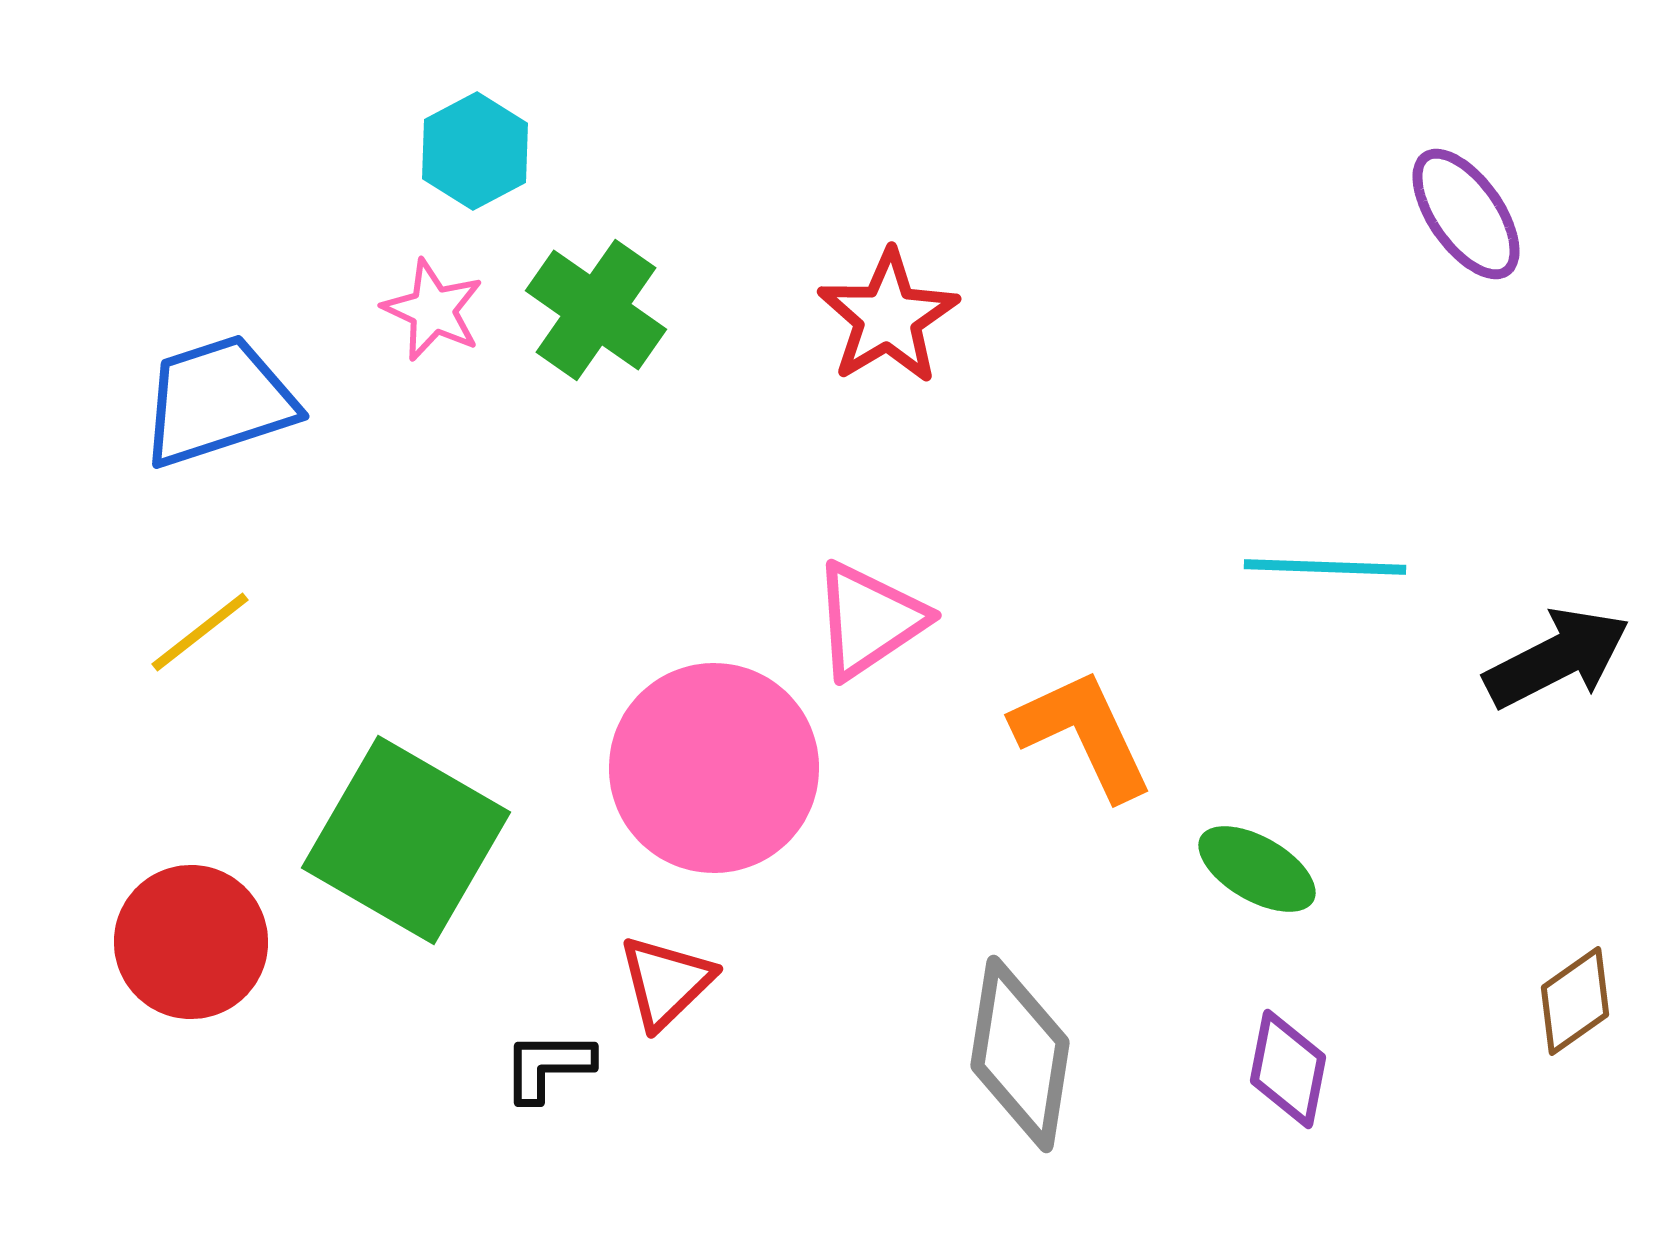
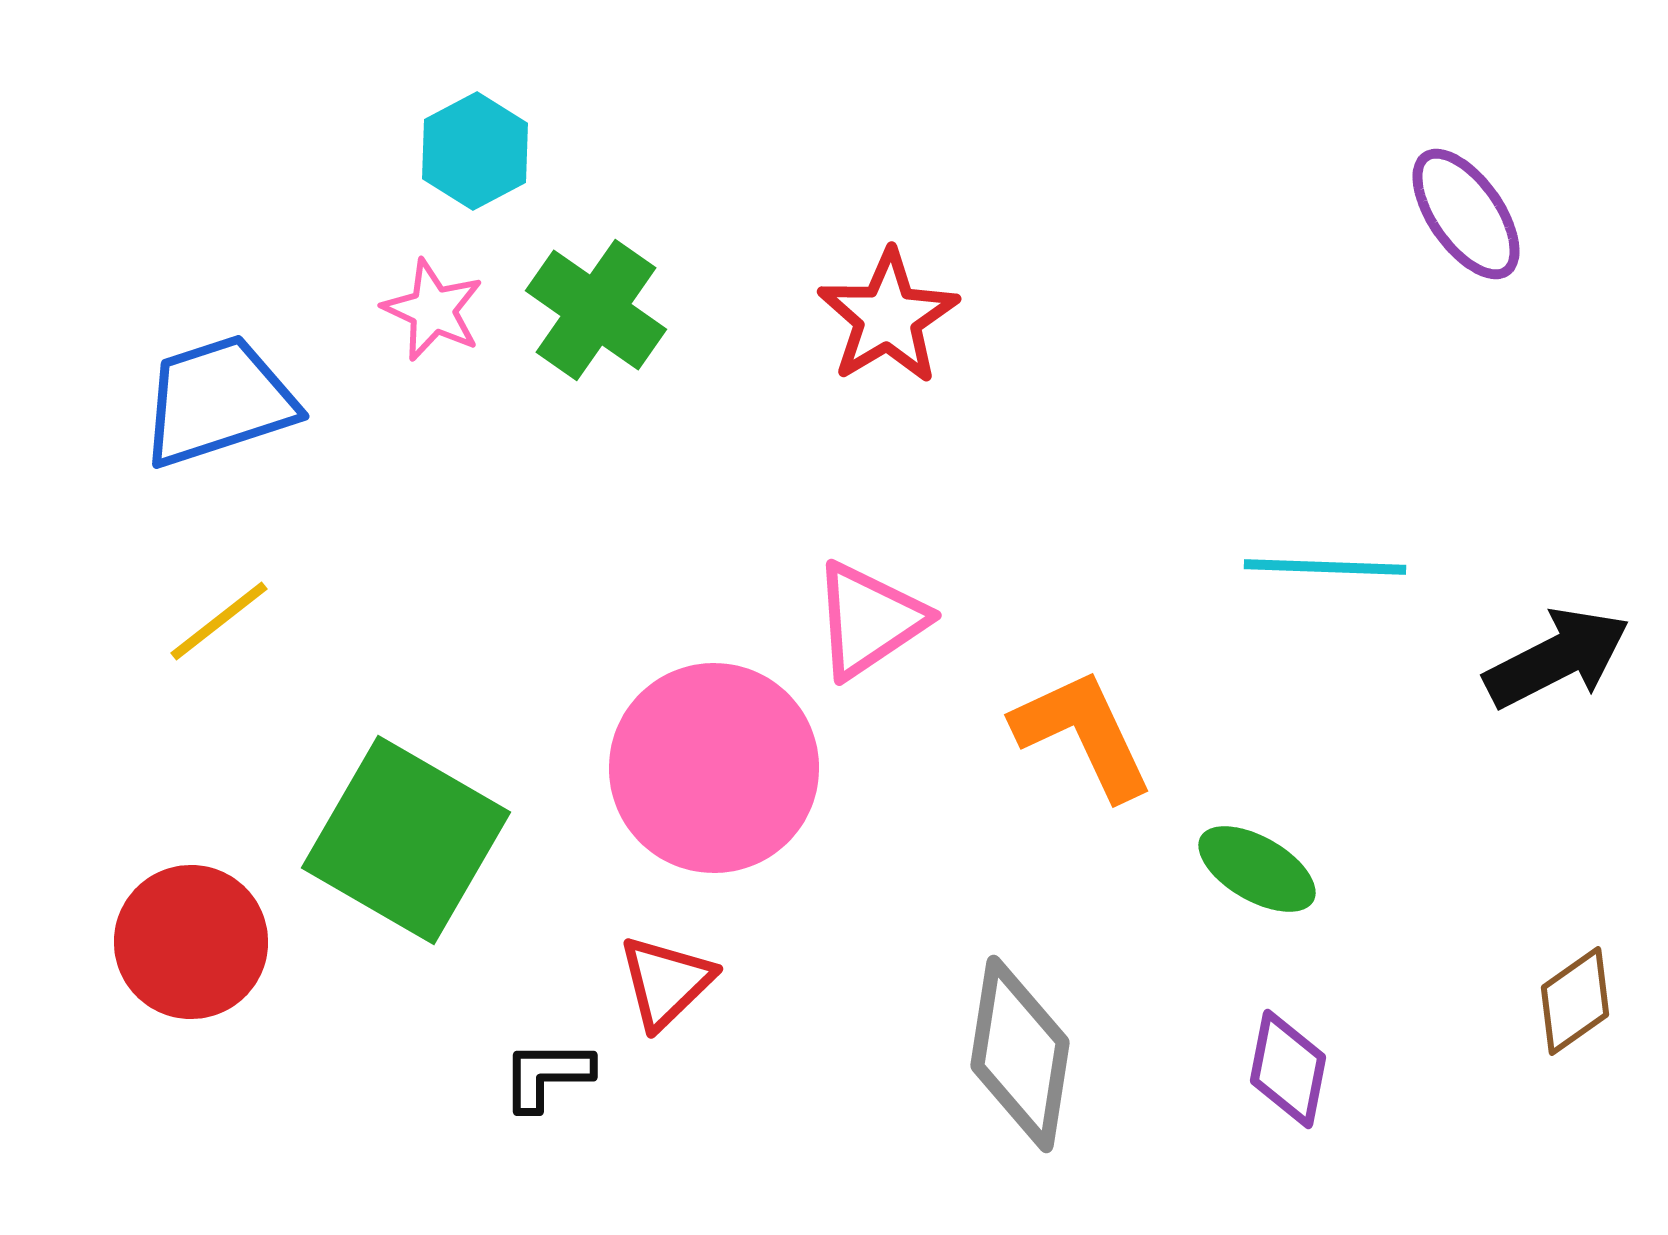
yellow line: moved 19 px right, 11 px up
black L-shape: moved 1 px left, 9 px down
